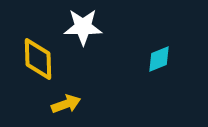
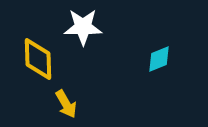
yellow arrow: rotated 80 degrees clockwise
